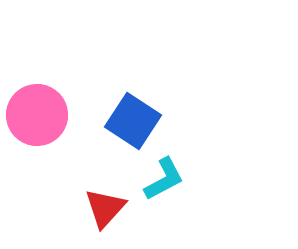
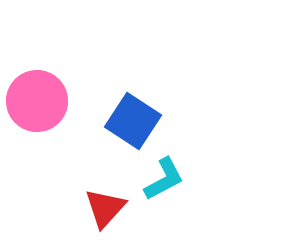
pink circle: moved 14 px up
